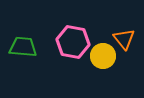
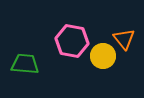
pink hexagon: moved 1 px left, 1 px up
green trapezoid: moved 2 px right, 17 px down
